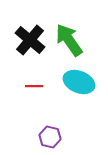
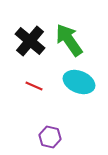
black cross: moved 1 px down
red line: rotated 24 degrees clockwise
